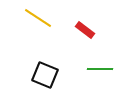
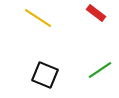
red rectangle: moved 11 px right, 17 px up
green line: moved 1 px down; rotated 35 degrees counterclockwise
